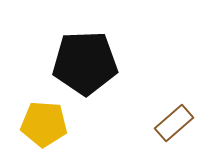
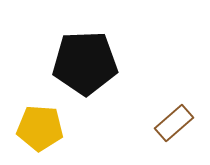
yellow pentagon: moved 4 px left, 4 px down
